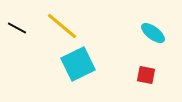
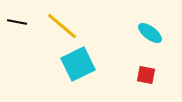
black line: moved 6 px up; rotated 18 degrees counterclockwise
cyan ellipse: moved 3 px left
